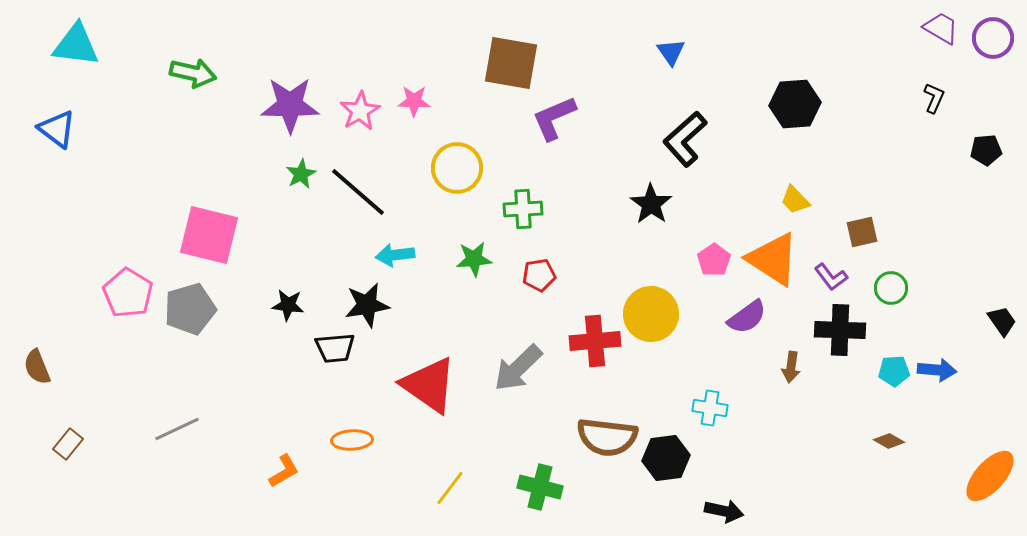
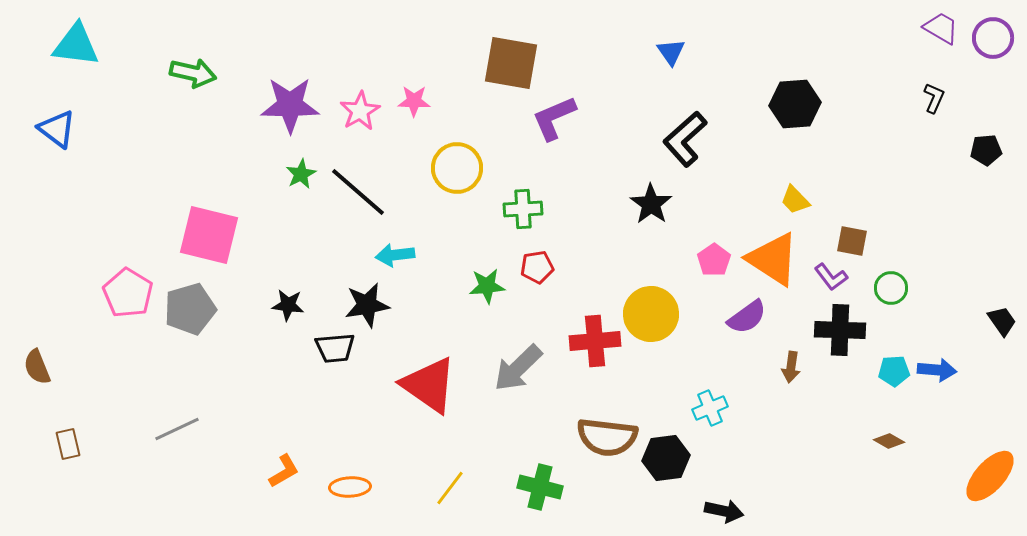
brown square at (862, 232): moved 10 px left, 9 px down; rotated 24 degrees clockwise
green star at (474, 259): moved 13 px right, 27 px down
red pentagon at (539, 275): moved 2 px left, 8 px up
cyan cross at (710, 408): rotated 32 degrees counterclockwise
orange ellipse at (352, 440): moved 2 px left, 47 px down
brown rectangle at (68, 444): rotated 52 degrees counterclockwise
